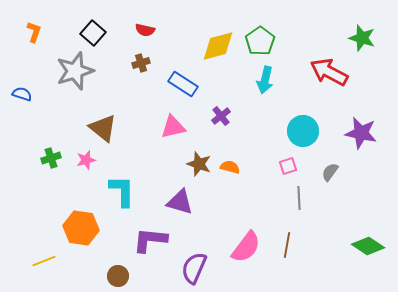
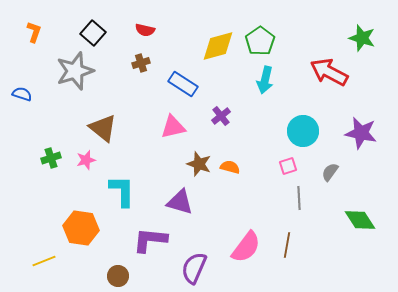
green diamond: moved 8 px left, 26 px up; rotated 24 degrees clockwise
